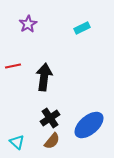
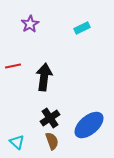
purple star: moved 2 px right
brown semicircle: rotated 60 degrees counterclockwise
